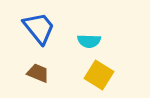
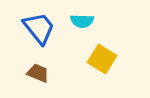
cyan semicircle: moved 7 px left, 20 px up
yellow square: moved 3 px right, 16 px up
